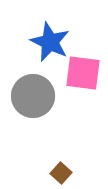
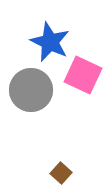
pink square: moved 2 px down; rotated 18 degrees clockwise
gray circle: moved 2 px left, 6 px up
